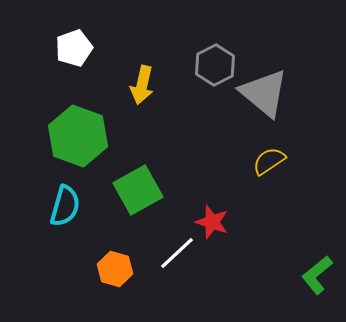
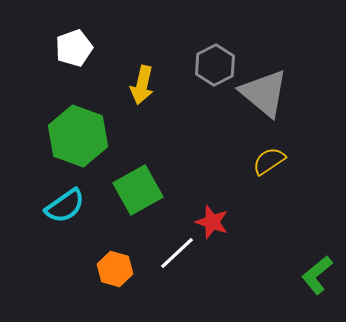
cyan semicircle: rotated 39 degrees clockwise
